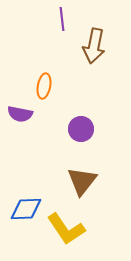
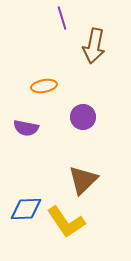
purple line: moved 1 px up; rotated 10 degrees counterclockwise
orange ellipse: rotated 70 degrees clockwise
purple semicircle: moved 6 px right, 14 px down
purple circle: moved 2 px right, 12 px up
brown triangle: moved 1 px right, 1 px up; rotated 8 degrees clockwise
yellow L-shape: moved 7 px up
